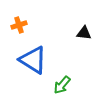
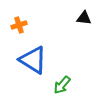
black triangle: moved 15 px up
